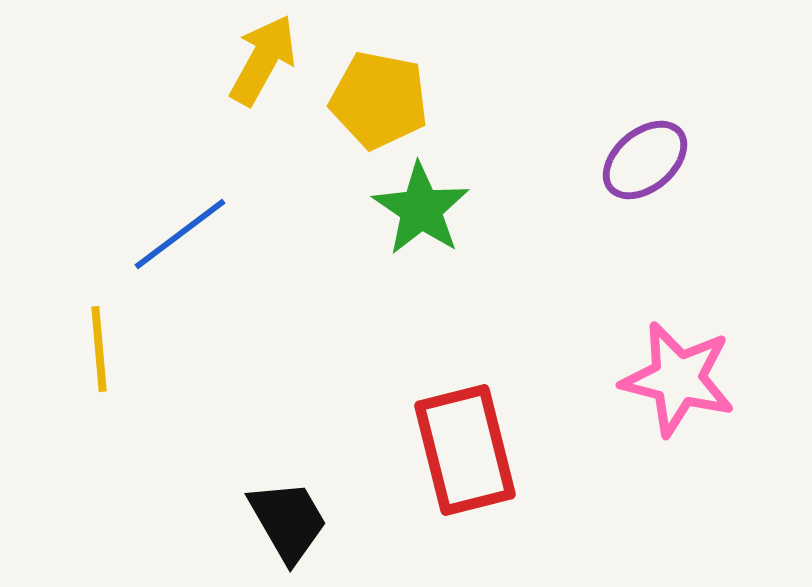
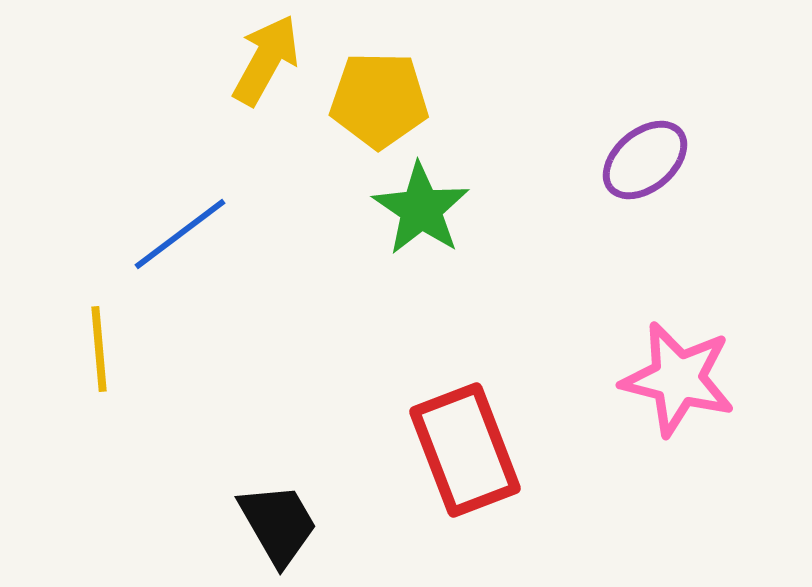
yellow arrow: moved 3 px right
yellow pentagon: rotated 10 degrees counterclockwise
red rectangle: rotated 7 degrees counterclockwise
black trapezoid: moved 10 px left, 3 px down
